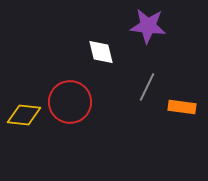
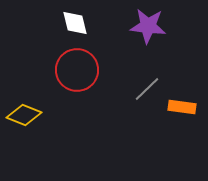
white diamond: moved 26 px left, 29 px up
gray line: moved 2 px down; rotated 20 degrees clockwise
red circle: moved 7 px right, 32 px up
yellow diamond: rotated 16 degrees clockwise
